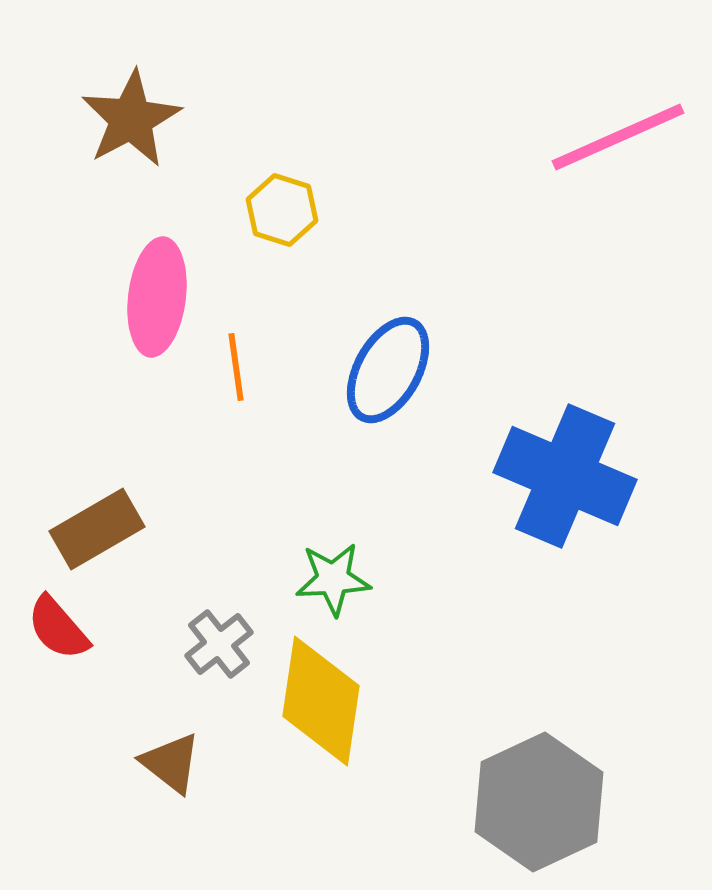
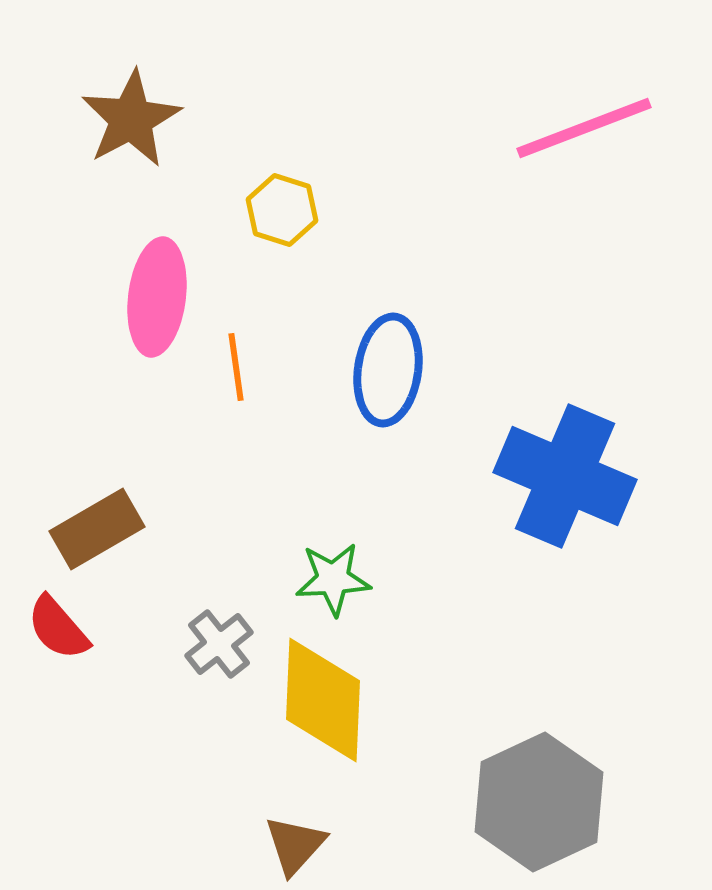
pink line: moved 34 px left, 9 px up; rotated 3 degrees clockwise
blue ellipse: rotated 21 degrees counterclockwise
yellow diamond: moved 2 px right, 1 px up; rotated 6 degrees counterclockwise
brown triangle: moved 124 px right, 82 px down; rotated 34 degrees clockwise
